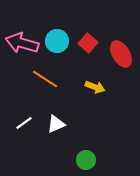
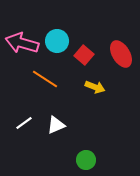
red square: moved 4 px left, 12 px down
white triangle: moved 1 px down
